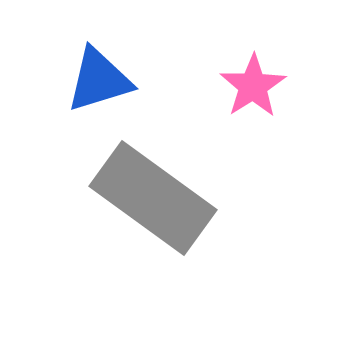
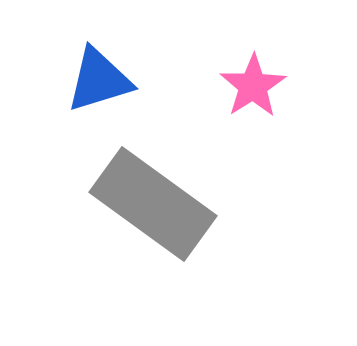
gray rectangle: moved 6 px down
